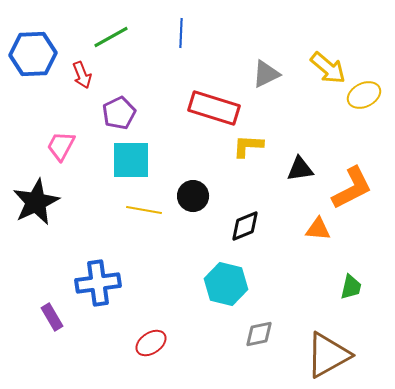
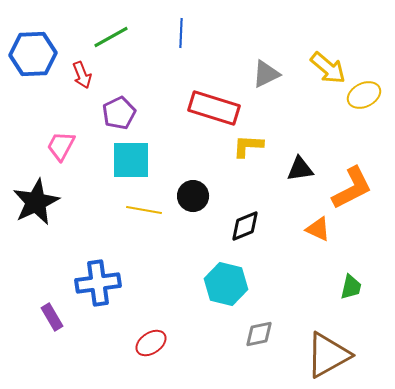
orange triangle: rotated 20 degrees clockwise
